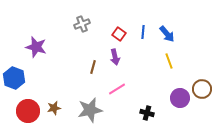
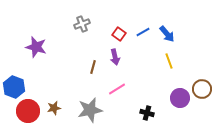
blue line: rotated 56 degrees clockwise
blue hexagon: moved 9 px down
